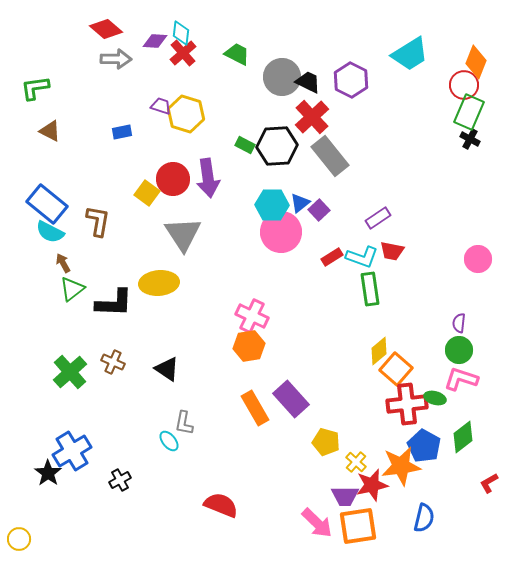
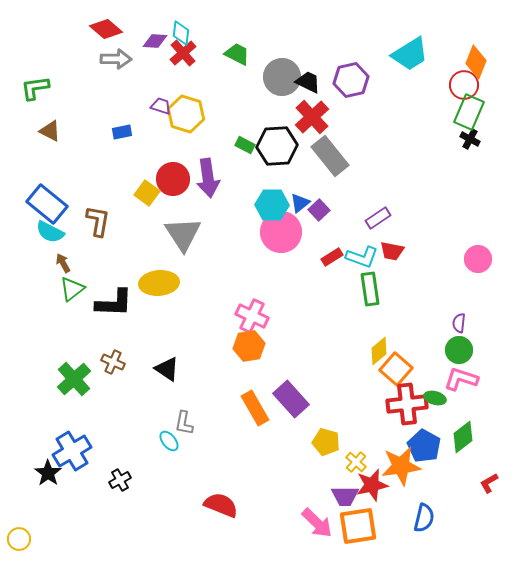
purple hexagon at (351, 80): rotated 20 degrees clockwise
green cross at (70, 372): moved 4 px right, 7 px down
